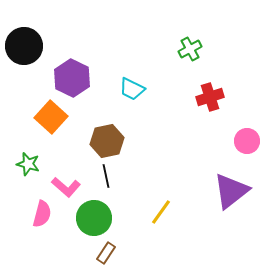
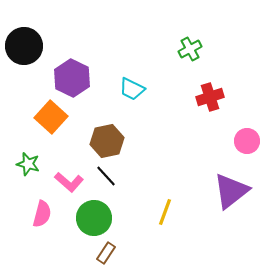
black line: rotated 30 degrees counterclockwise
pink L-shape: moved 3 px right, 5 px up
yellow line: moved 4 px right; rotated 16 degrees counterclockwise
